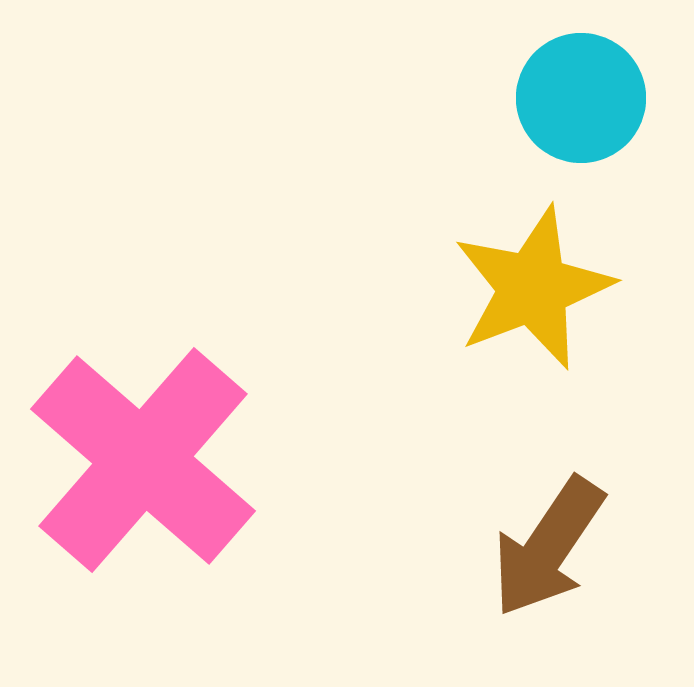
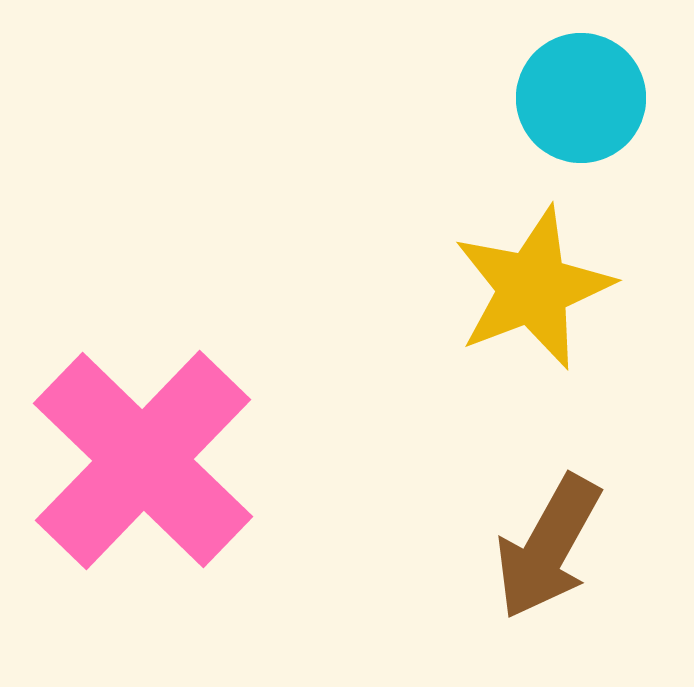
pink cross: rotated 3 degrees clockwise
brown arrow: rotated 5 degrees counterclockwise
